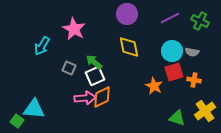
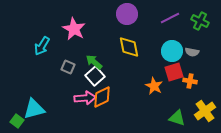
gray square: moved 1 px left, 1 px up
white square: rotated 18 degrees counterclockwise
orange cross: moved 4 px left, 1 px down
cyan triangle: rotated 20 degrees counterclockwise
